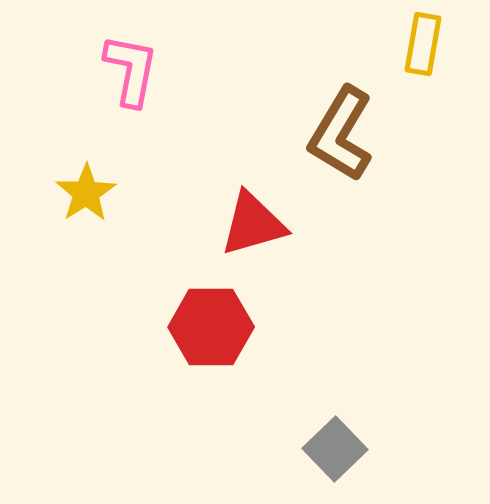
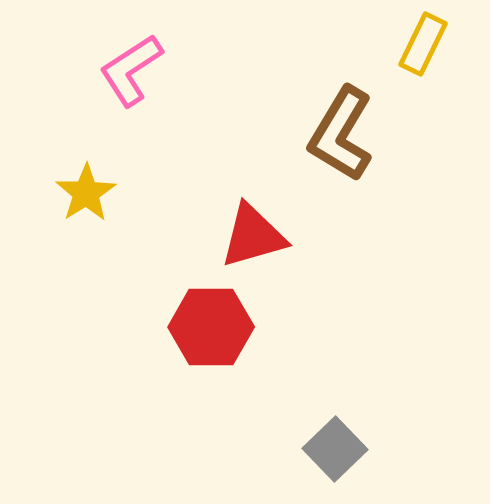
yellow rectangle: rotated 16 degrees clockwise
pink L-shape: rotated 134 degrees counterclockwise
red triangle: moved 12 px down
